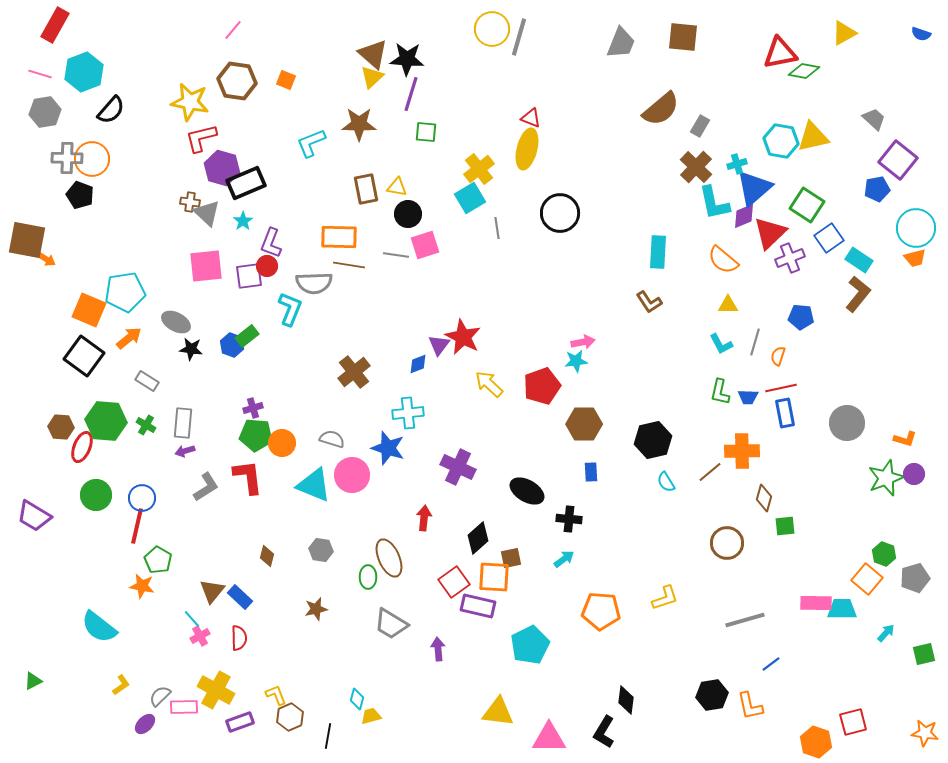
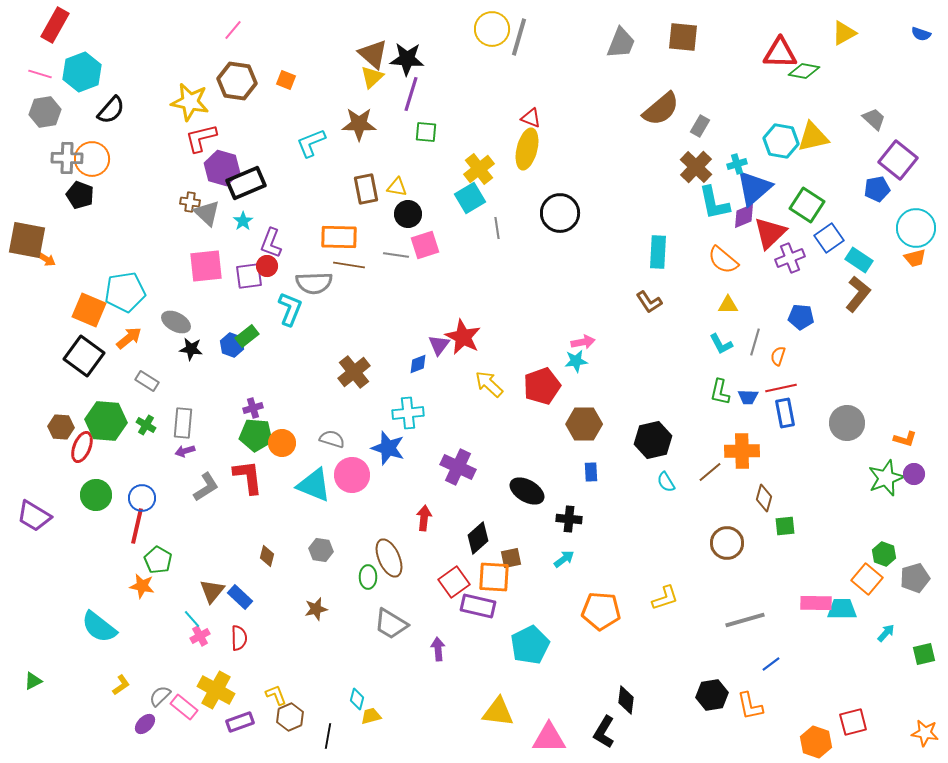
red triangle at (780, 53): rotated 12 degrees clockwise
cyan hexagon at (84, 72): moved 2 px left
pink rectangle at (184, 707): rotated 40 degrees clockwise
